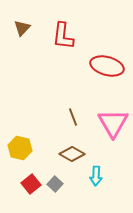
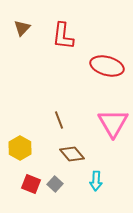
brown line: moved 14 px left, 3 px down
yellow hexagon: rotated 15 degrees clockwise
brown diamond: rotated 20 degrees clockwise
cyan arrow: moved 5 px down
red square: rotated 30 degrees counterclockwise
